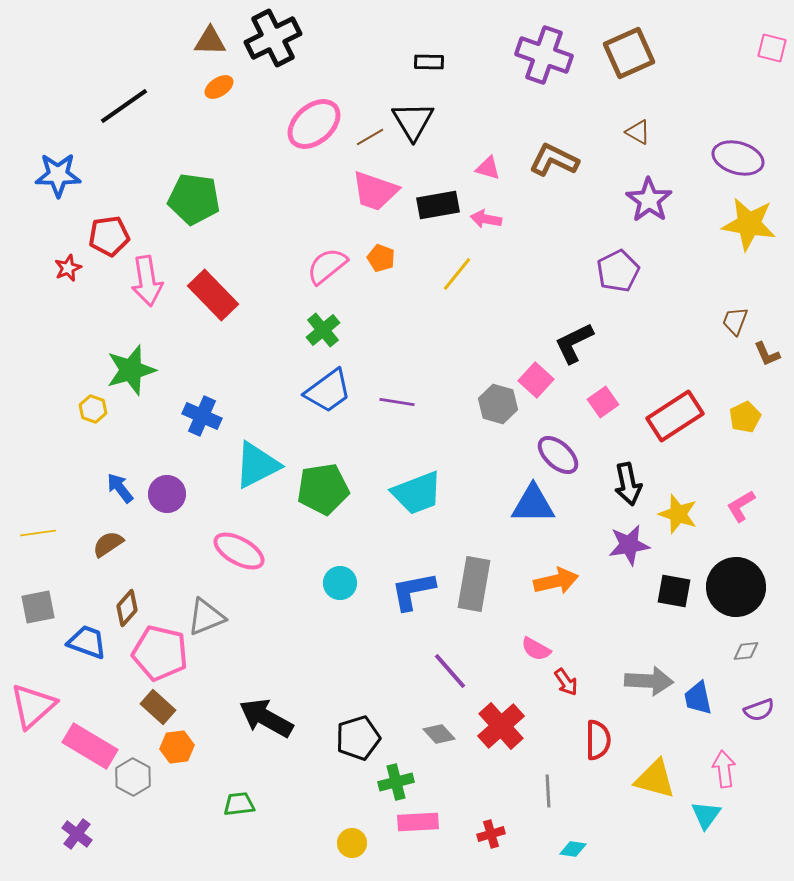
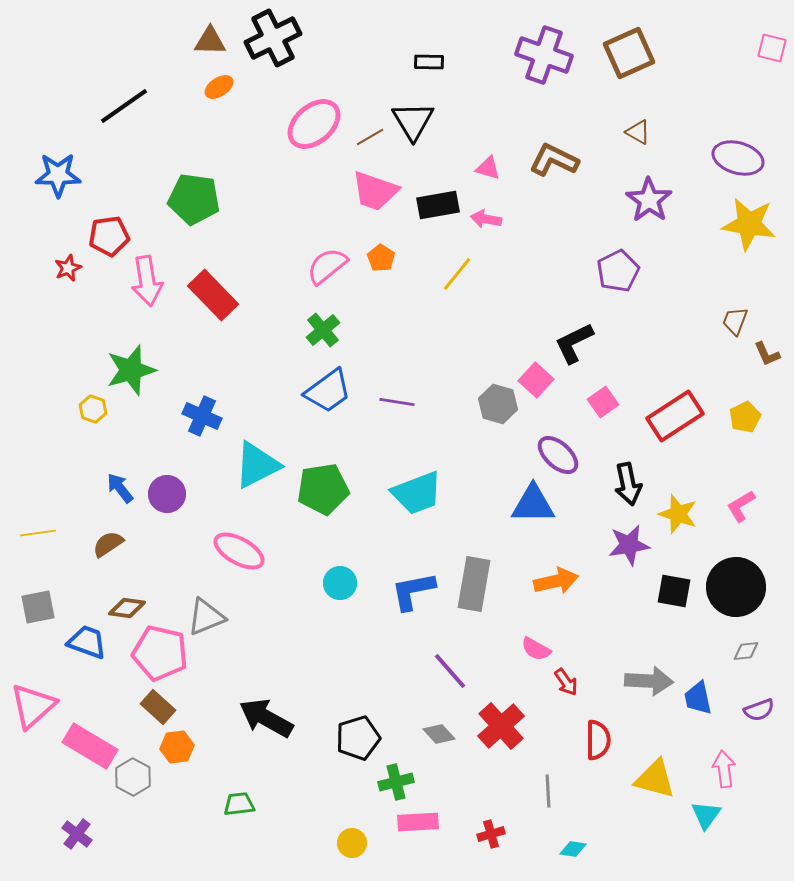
orange pentagon at (381, 258): rotated 12 degrees clockwise
brown diamond at (127, 608): rotated 57 degrees clockwise
